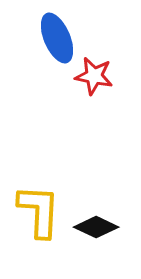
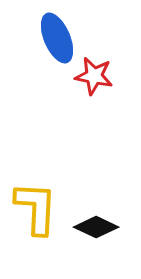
yellow L-shape: moved 3 px left, 3 px up
